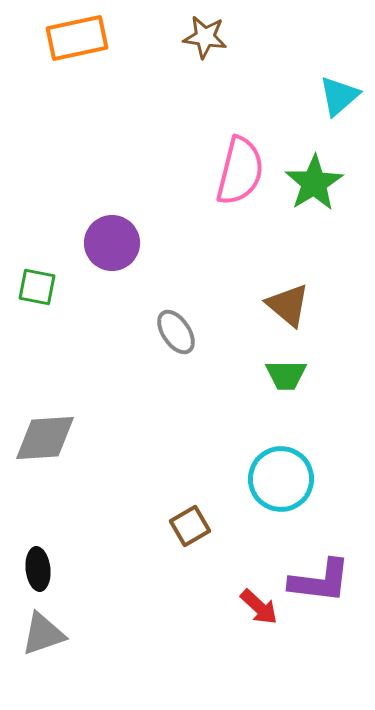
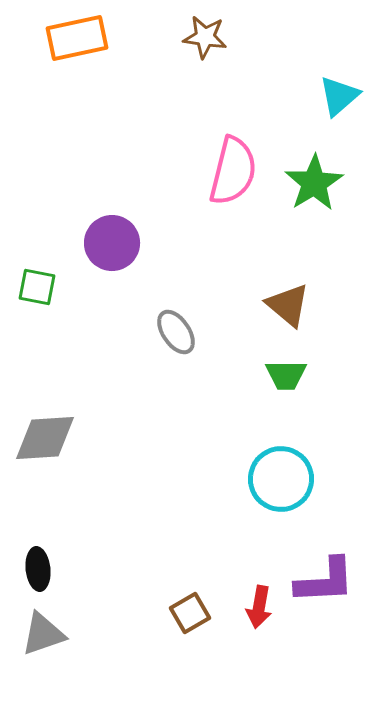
pink semicircle: moved 7 px left
brown square: moved 87 px down
purple L-shape: moved 5 px right; rotated 10 degrees counterclockwise
red arrow: rotated 57 degrees clockwise
